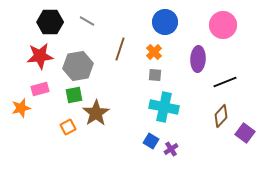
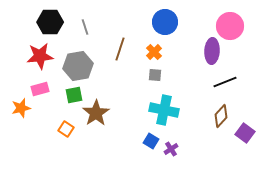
gray line: moved 2 px left, 6 px down; rotated 42 degrees clockwise
pink circle: moved 7 px right, 1 px down
purple ellipse: moved 14 px right, 8 px up
cyan cross: moved 3 px down
orange square: moved 2 px left, 2 px down; rotated 28 degrees counterclockwise
